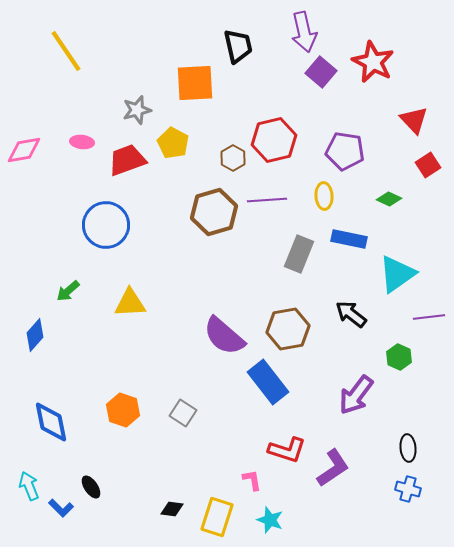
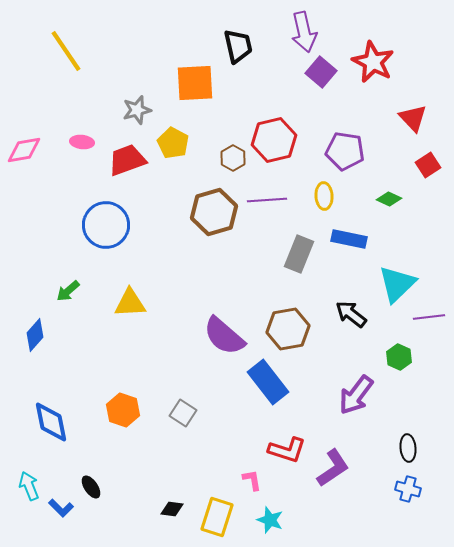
red triangle at (414, 120): moved 1 px left, 2 px up
cyan triangle at (397, 274): moved 10 px down; rotated 9 degrees counterclockwise
